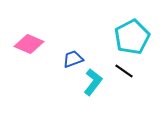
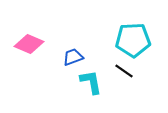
cyan pentagon: moved 1 px right, 3 px down; rotated 24 degrees clockwise
blue trapezoid: moved 2 px up
cyan L-shape: moved 2 px left; rotated 48 degrees counterclockwise
